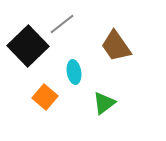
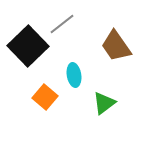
cyan ellipse: moved 3 px down
